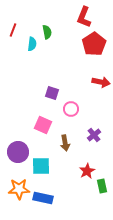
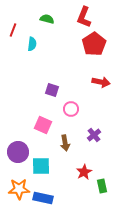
green semicircle: moved 13 px up; rotated 64 degrees counterclockwise
purple square: moved 3 px up
red star: moved 3 px left, 1 px down
